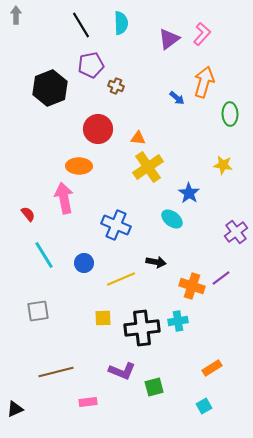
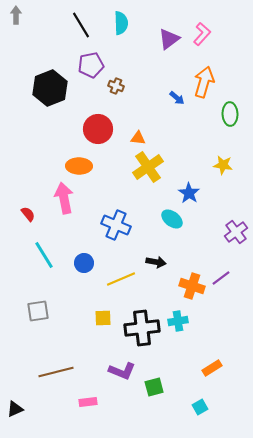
cyan square: moved 4 px left, 1 px down
